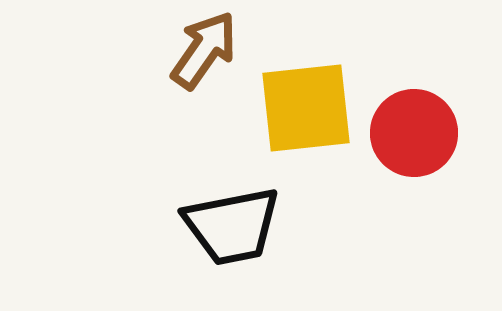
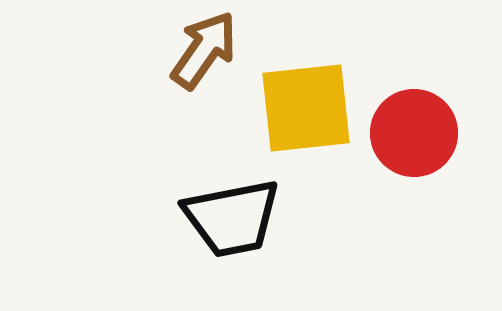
black trapezoid: moved 8 px up
